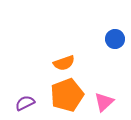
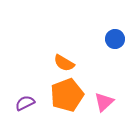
orange semicircle: rotated 50 degrees clockwise
